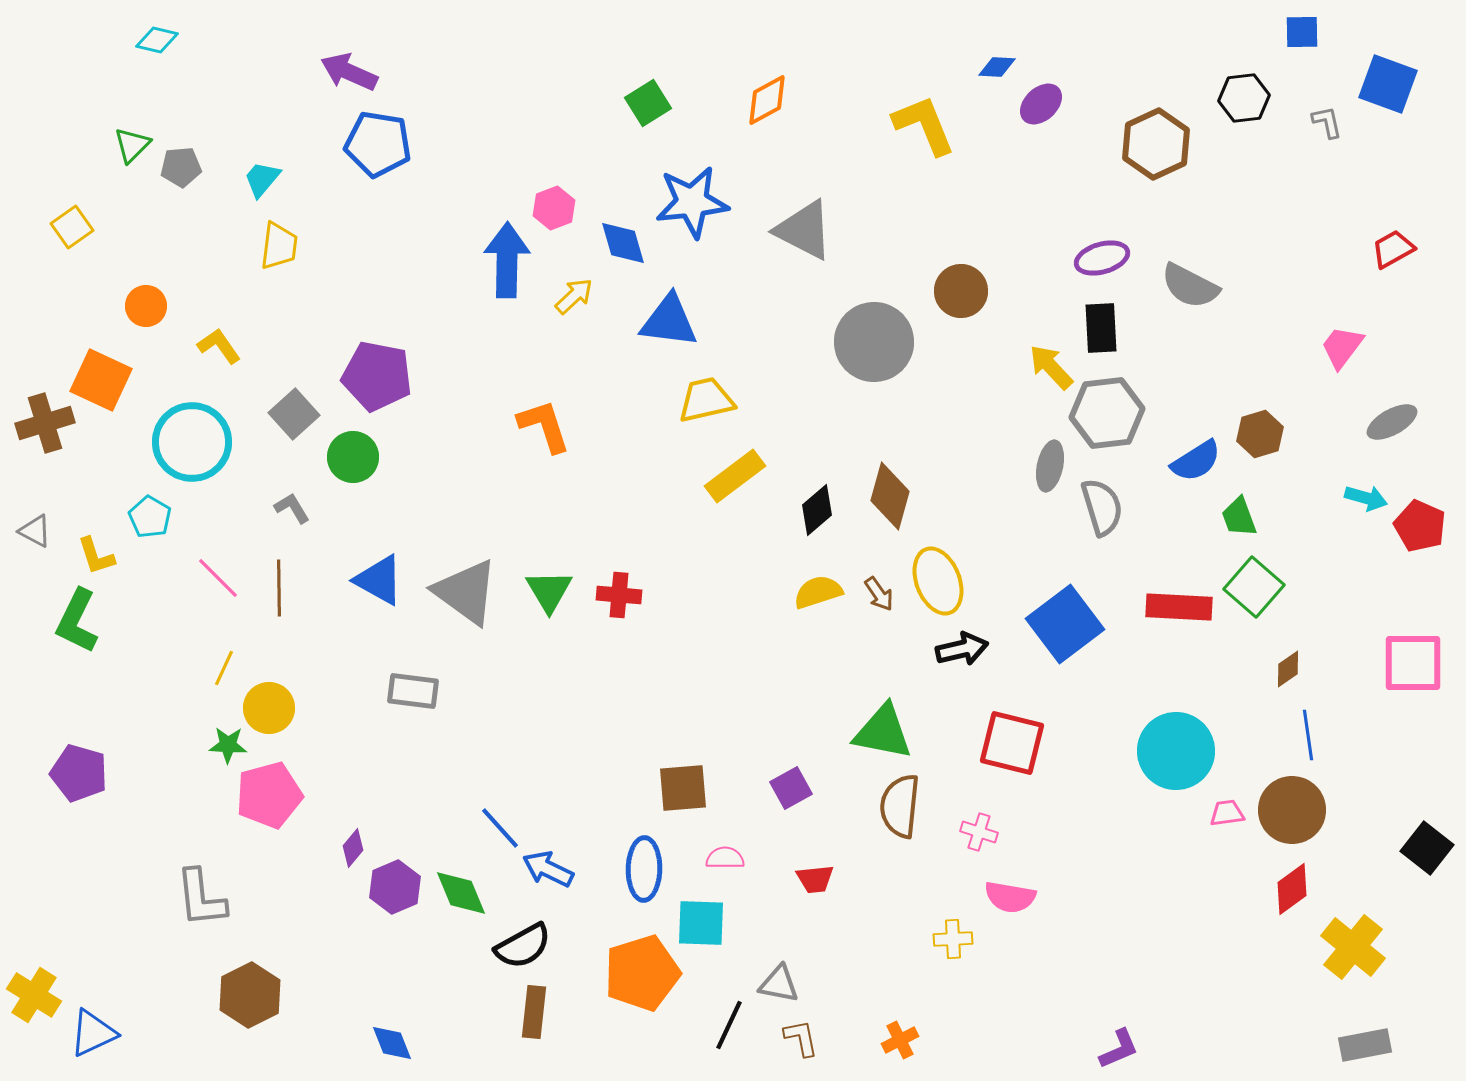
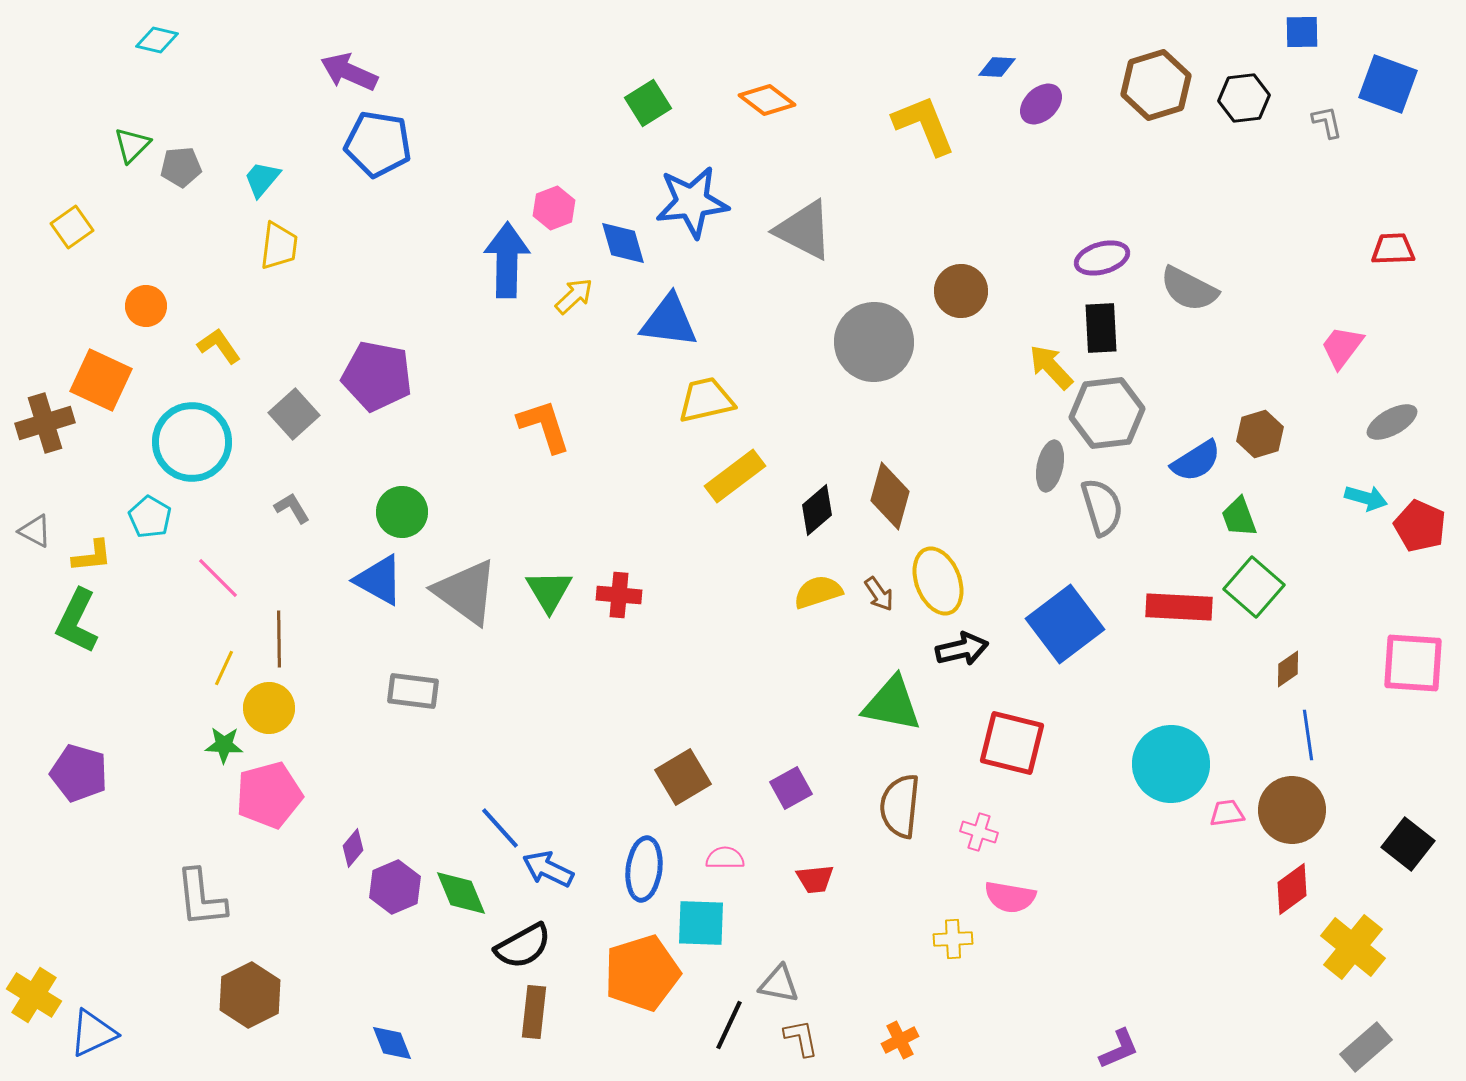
orange diamond at (767, 100): rotated 66 degrees clockwise
brown hexagon at (1156, 144): moved 59 px up; rotated 8 degrees clockwise
red trapezoid at (1393, 249): rotated 27 degrees clockwise
gray semicircle at (1190, 286): moved 1 px left, 3 px down
green circle at (353, 457): moved 49 px right, 55 px down
yellow L-shape at (96, 556): moved 4 px left; rotated 78 degrees counterclockwise
brown line at (279, 588): moved 51 px down
pink square at (1413, 663): rotated 4 degrees clockwise
green triangle at (883, 732): moved 9 px right, 28 px up
green star at (228, 745): moved 4 px left
cyan circle at (1176, 751): moved 5 px left, 13 px down
brown square at (683, 788): moved 11 px up; rotated 26 degrees counterclockwise
black square at (1427, 848): moved 19 px left, 4 px up
blue ellipse at (644, 869): rotated 6 degrees clockwise
gray rectangle at (1365, 1045): moved 1 px right, 2 px down; rotated 30 degrees counterclockwise
